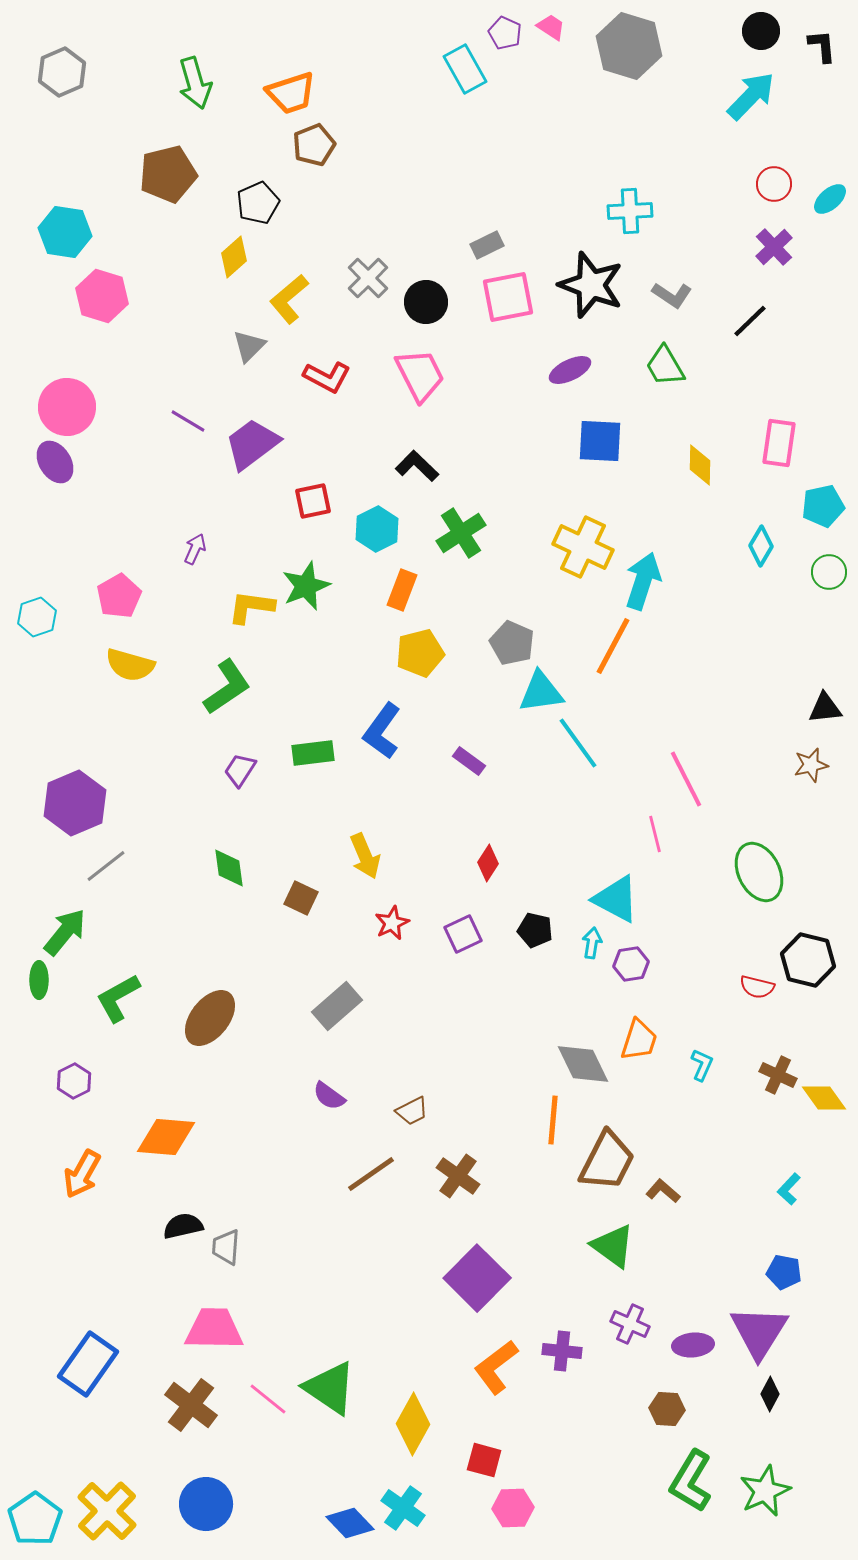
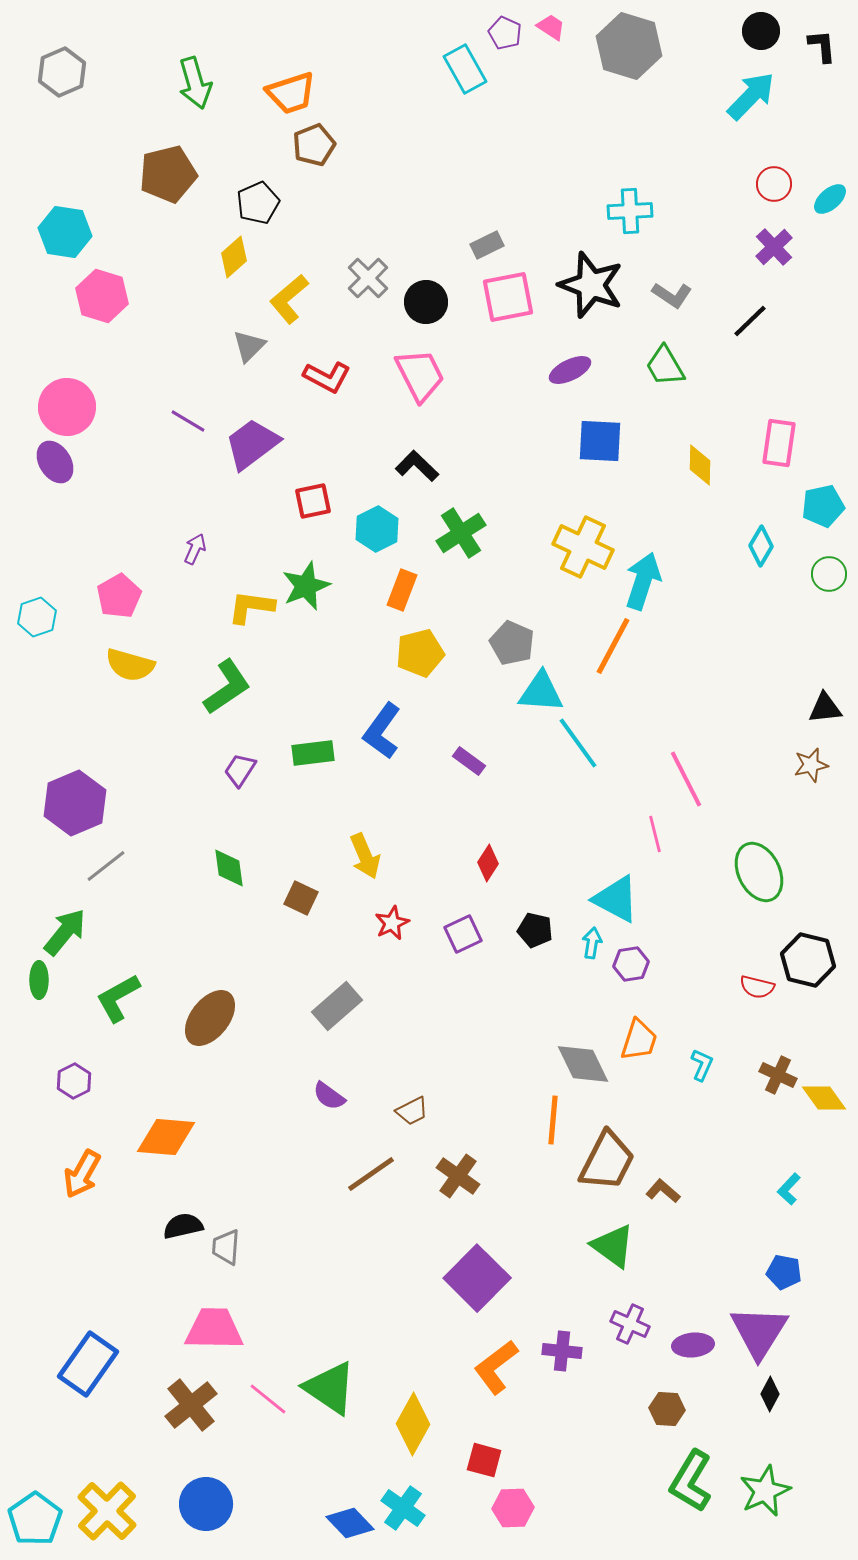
green circle at (829, 572): moved 2 px down
cyan triangle at (541, 692): rotated 12 degrees clockwise
brown cross at (191, 1405): rotated 14 degrees clockwise
